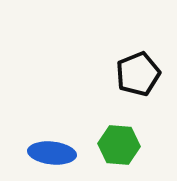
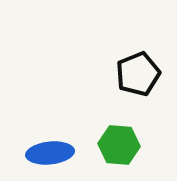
blue ellipse: moved 2 px left; rotated 12 degrees counterclockwise
